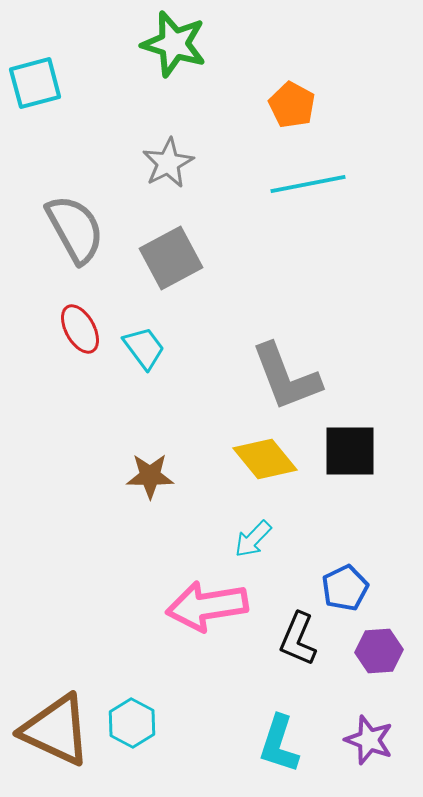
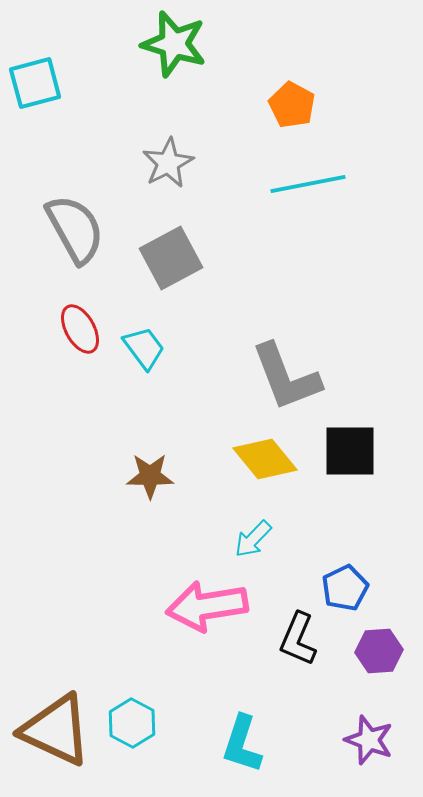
cyan L-shape: moved 37 px left
